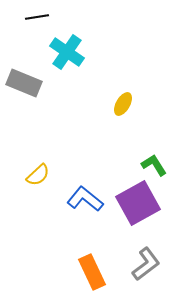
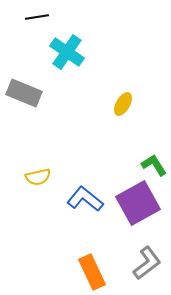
gray rectangle: moved 10 px down
yellow semicircle: moved 2 px down; rotated 30 degrees clockwise
gray L-shape: moved 1 px right, 1 px up
